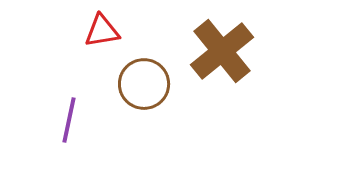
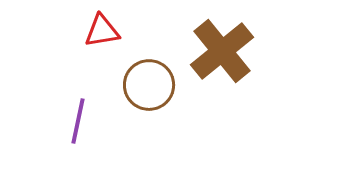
brown circle: moved 5 px right, 1 px down
purple line: moved 9 px right, 1 px down
